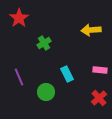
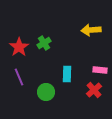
red star: moved 29 px down
cyan rectangle: rotated 28 degrees clockwise
red cross: moved 5 px left, 8 px up
